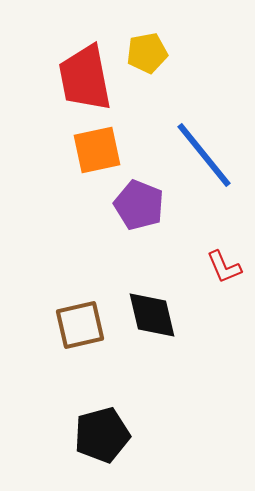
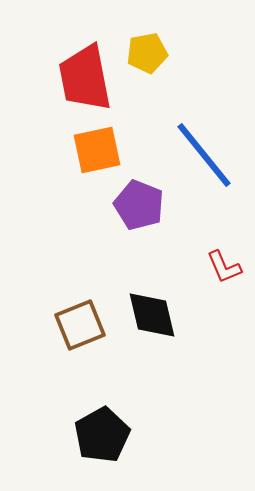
brown square: rotated 9 degrees counterclockwise
black pentagon: rotated 14 degrees counterclockwise
